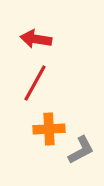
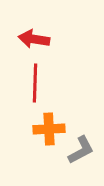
red arrow: moved 2 px left
red line: rotated 27 degrees counterclockwise
